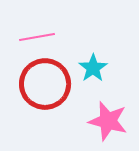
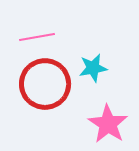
cyan star: rotated 24 degrees clockwise
pink star: moved 3 px down; rotated 18 degrees clockwise
